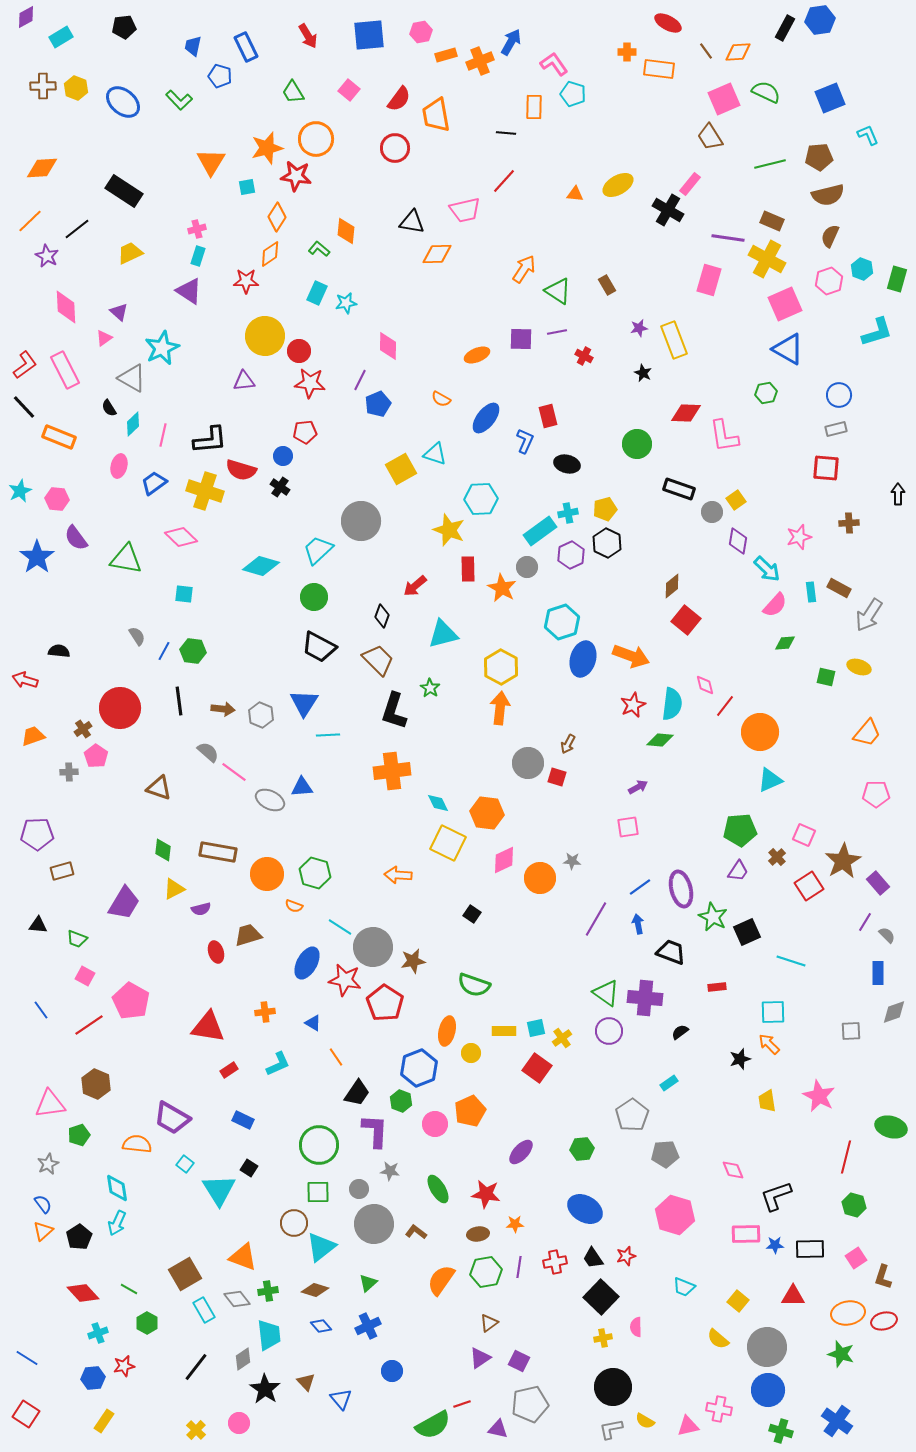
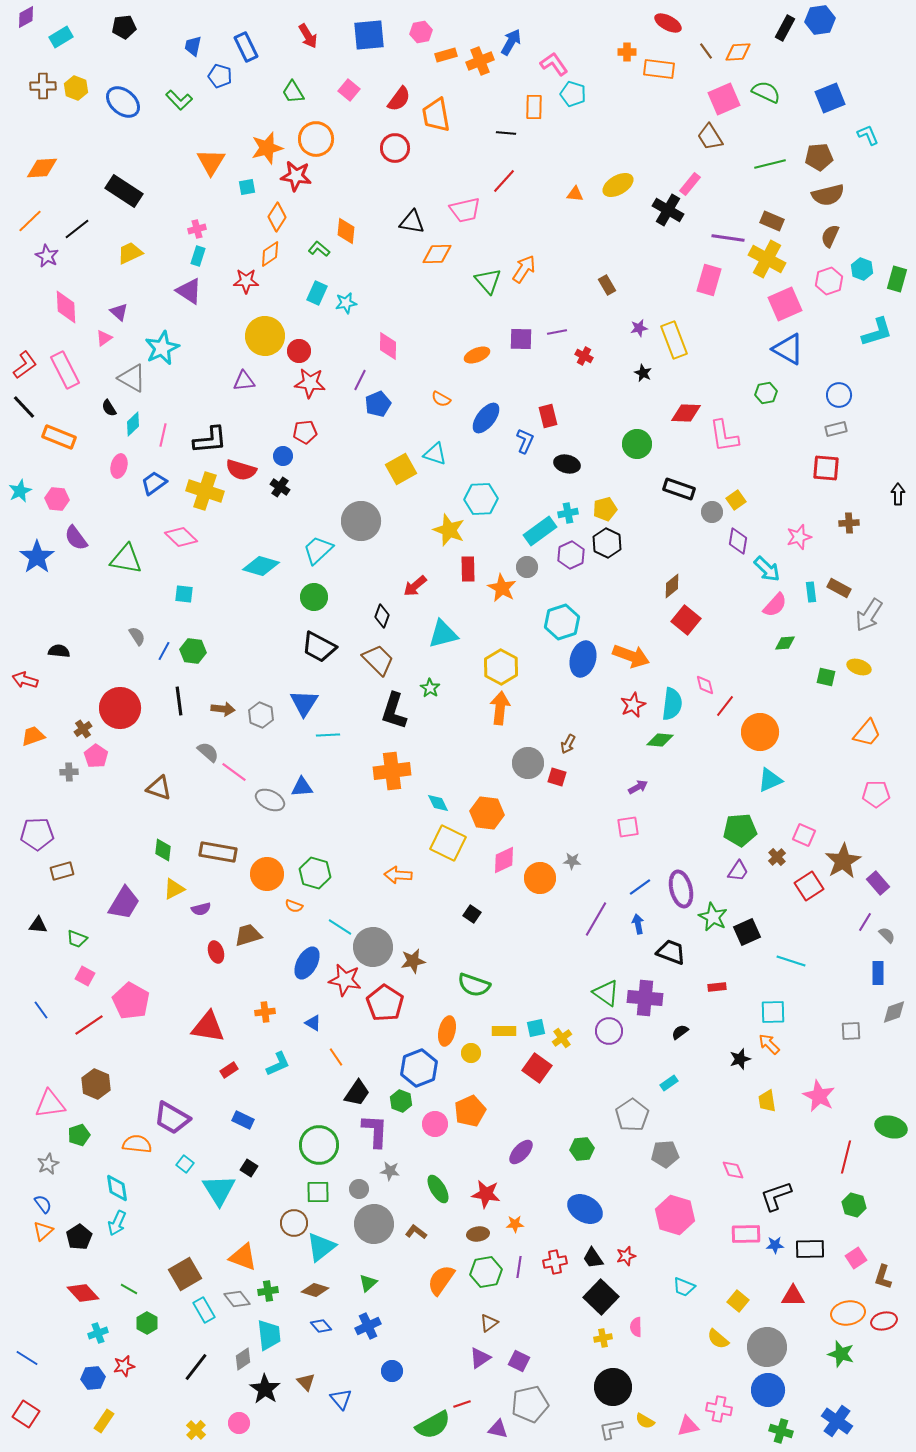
green triangle at (558, 291): moved 70 px left, 10 px up; rotated 16 degrees clockwise
